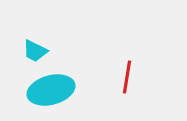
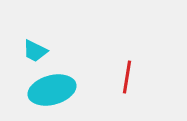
cyan ellipse: moved 1 px right
